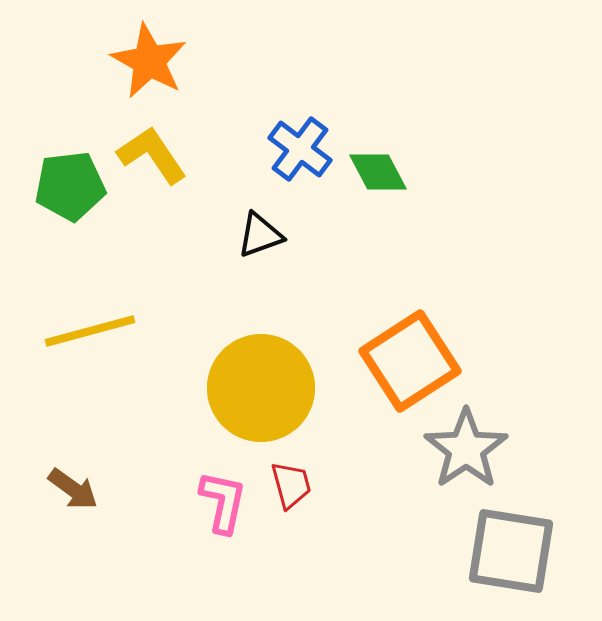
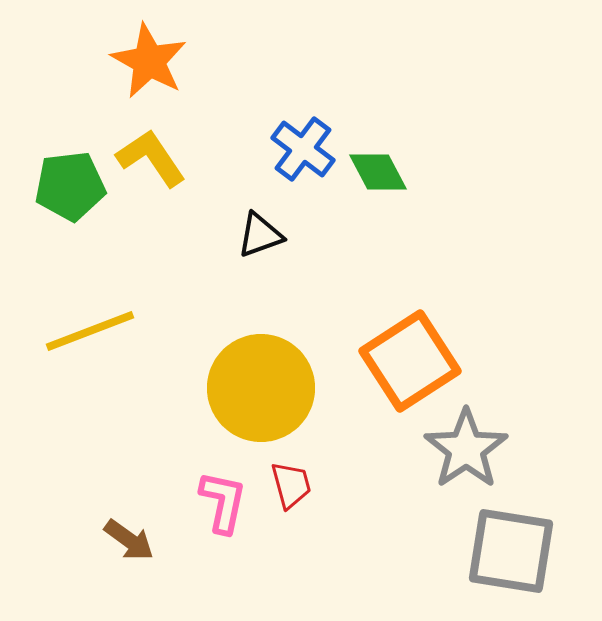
blue cross: moved 3 px right
yellow L-shape: moved 1 px left, 3 px down
yellow line: rotated 6 degrees counterclockwise
brown arrow: moved 56 px right, 51 px down
